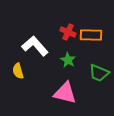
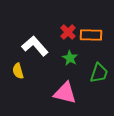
red cross: rotated 21 degrees clockwise
green star: moved 2 px right, 2 px up
green trapezoid: rotated 95 degrees counterclockwise
